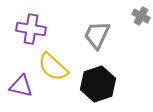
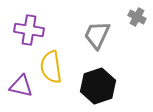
gray cross: moved 4 px left, 1 px down
purple cross: moved 2 px left, 1 px down
yellow semicircle: moved 2 px left; rotated 40 degrees clockwise
black hexagon: moved 2 px down
